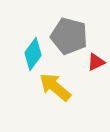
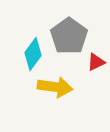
gray pentagon: rotated 21 degrees clockwise
yellow arrow: rotated 148 degrees clockwise
